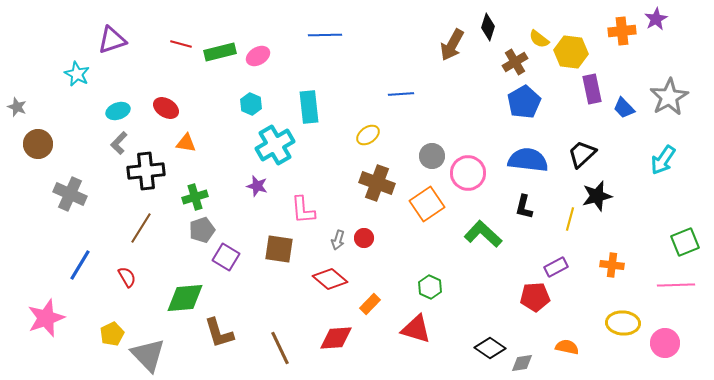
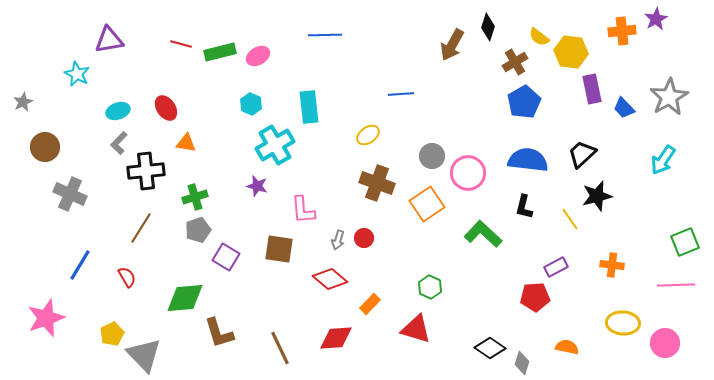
yellow semicircle at (539, 39): moved 2 px up
purple triangle at (112, 40): moved 3 px left; rotated 8 degrees clockwise
gray star at (17, 107): moved 6 px right, 5 px up; rotated 24 degrees clockwise
red ellipse at (166, 108): rotated 25 degrees clockwise
brown circle at (38, 144): moved 7 px right, 3 px down
yellow line at (570, 219): rotated 50 degrees counterclockwise
gray pentagon at (202, 230): moved 4 px left
gray triangle at (148, 355): moved 4 px left
gray diamond at (522, 363): rotated 65 degrees counterclockwise
